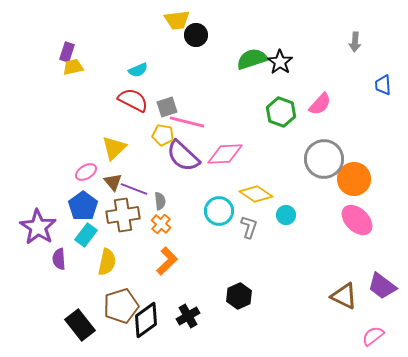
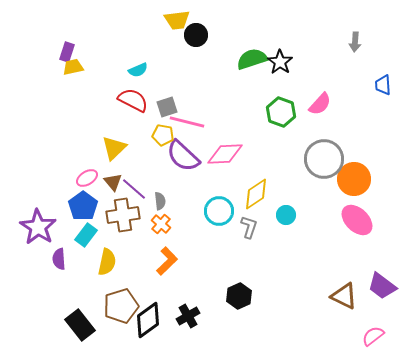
pink ellipse at (86, 172): moved 1 px right, 6 px down
purple line at (134, 189): rotated 20 degrees clockwise
yellow diamond at (256, 194): rotated 68 degrees counterclockwise
black diamond at (146, 320): moved 2 px right
